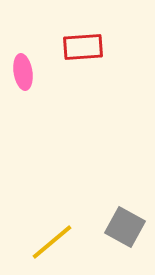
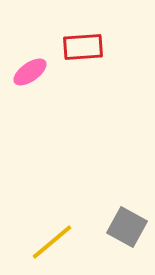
pink ellipse: moved 7 px right; rotated 64 degrees clockwise
gray square: moved 2 px right
